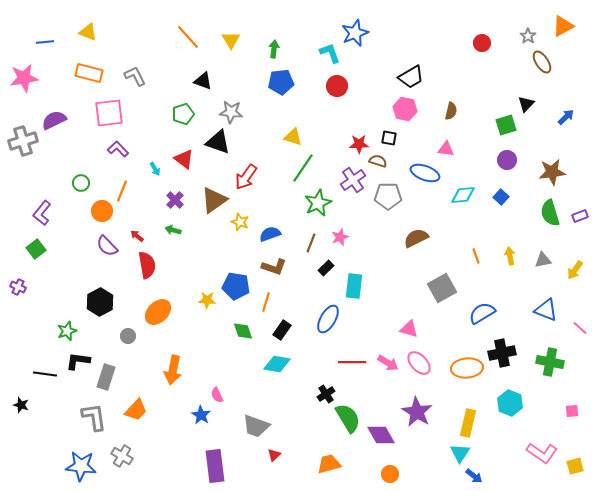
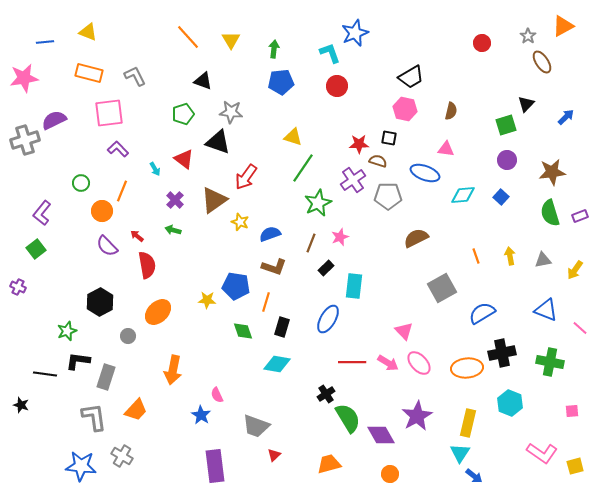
gray cross at (23, 141): moved 2 px right, 1 px up
pink triangle at (409, 329): moved 5 px left, 2 px down; rotated 30 degrees clockwise
black rectangle at (282, 330): moved 3 px up; rotated 18 degrees counterclockwise
purple star at (417, 412): moved 4 px down; rotated 12 degrees clockwise
